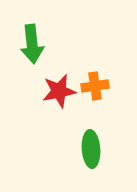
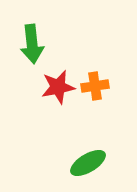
red star: moved 1 px left, 4 px up
green ellipse: moved 3 px left, 14 px down; rotated 63 degrees clockwise
